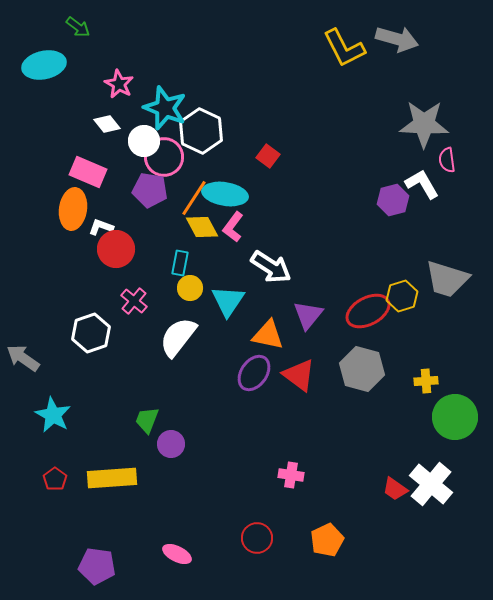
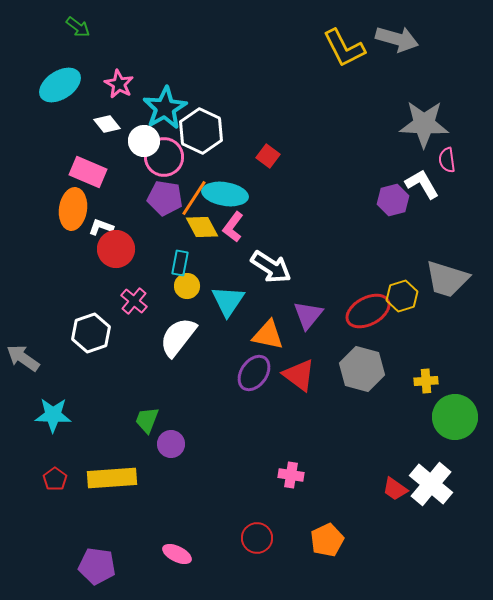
cyan ellipse at (44, 65): moved 16 px right, 20 px down; rotated 21 degrees counterclockwise
cyan star at (165, 108): rotated 21 degrees clockwise
purple pentagon at (150, 190): moved 15 px right, 8 px down
yellow circle at (190, 288): moved 3 px left, 2 px up
cyan star at (53, 415): rotated 27 degrees counterclockwise
